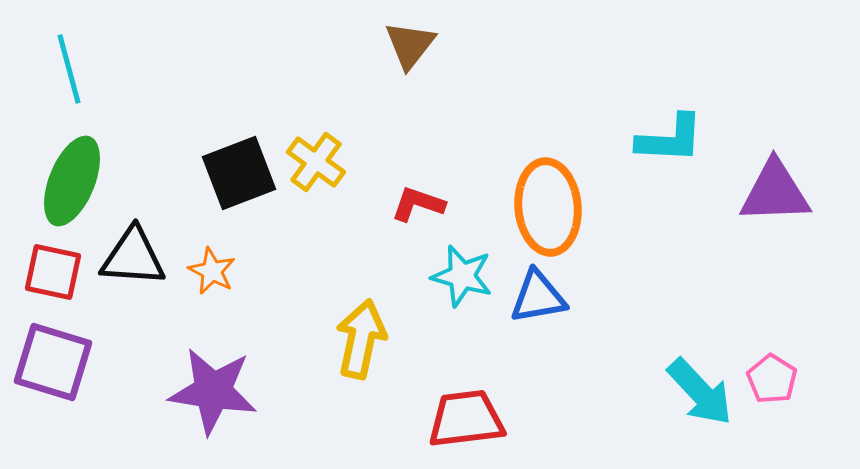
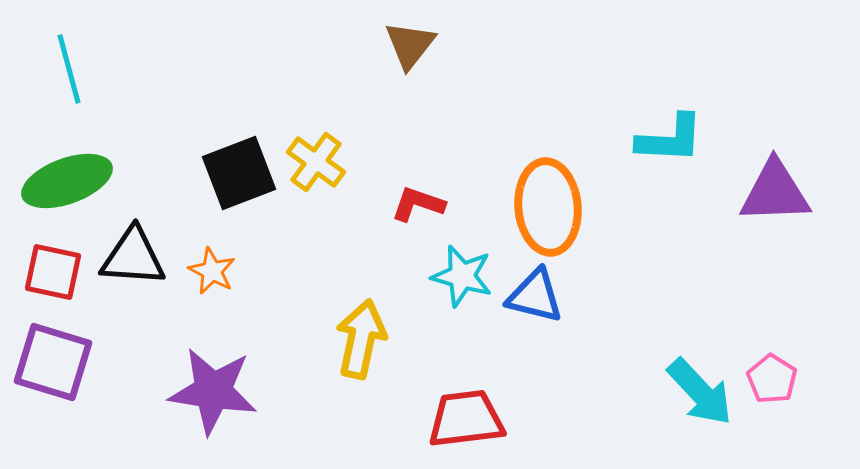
green ellipse: moved 5 px left; rotated 48 degrees clockwise
blue triangle: moved 3 px left, 1 px up; rotated 24 degrees clockwise
